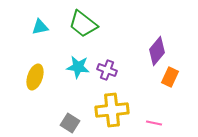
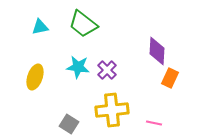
purple diamond: rotated 36 degrees counterclockwise
purple cross: rotated 24 degrees clockwise
orange rectangle: moved 1 px down
gray square: moved 1 px left, 1 px down
